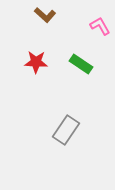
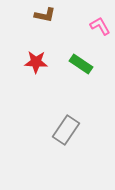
brown L-shape: rotated 30 degrees counterclockwise
